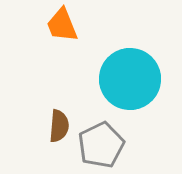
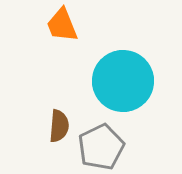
cyan circle: moved 7 px left, 2 px down
gray pentagon: moved 2 px down
